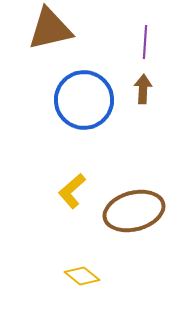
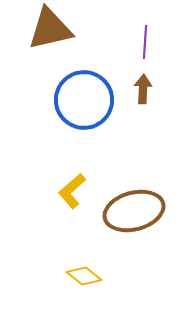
yellow diamond: moved 2 px right
